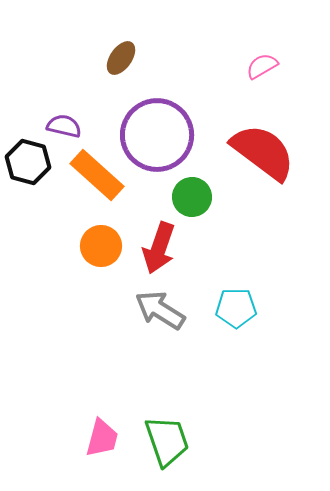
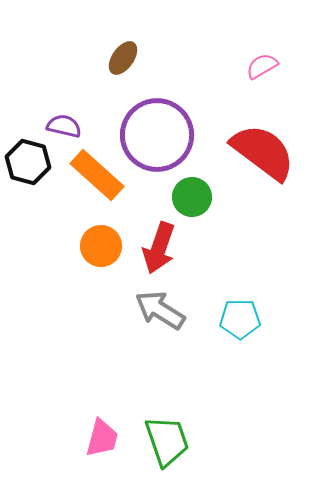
brown ellipse: moved 2 px right
cyan pentagon: moved 4 px right, 11 px down
